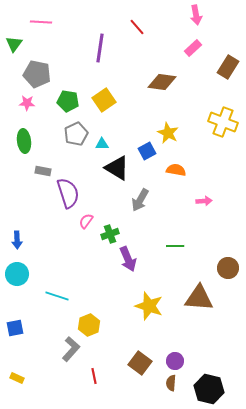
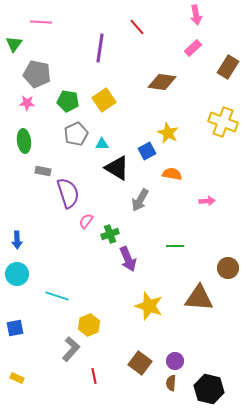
orange semicircle at (176, 170): moved 4 px left, 4 px down
pink arrow at (204, 201): moved 3 px right
